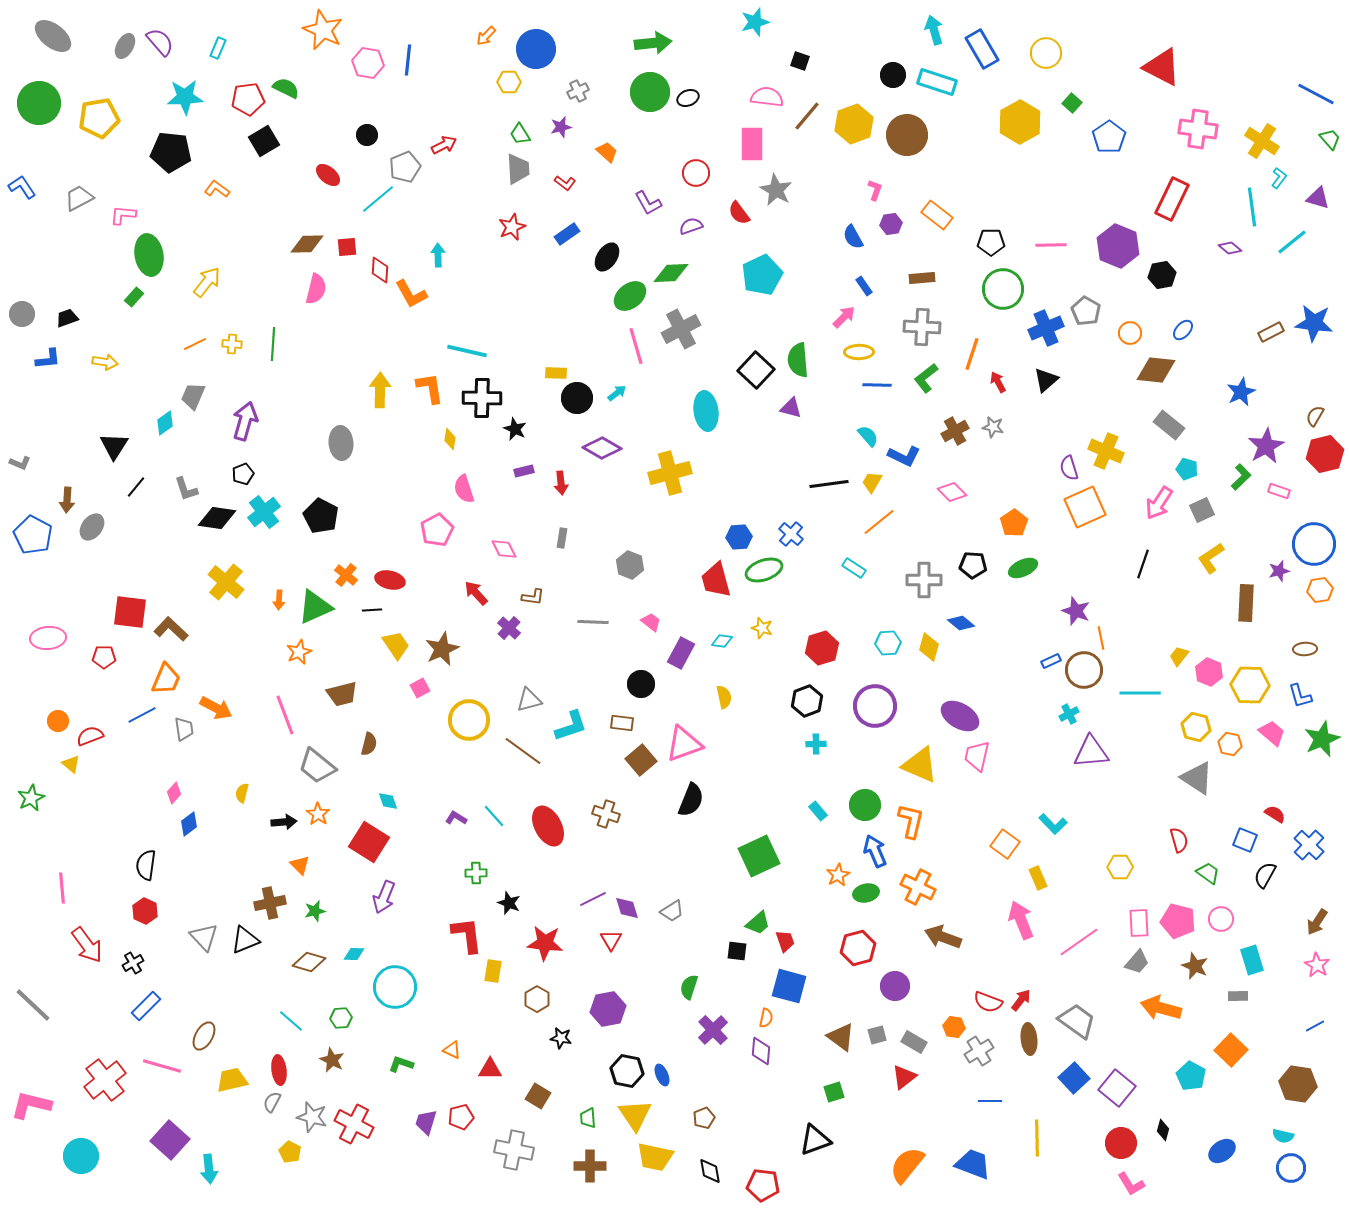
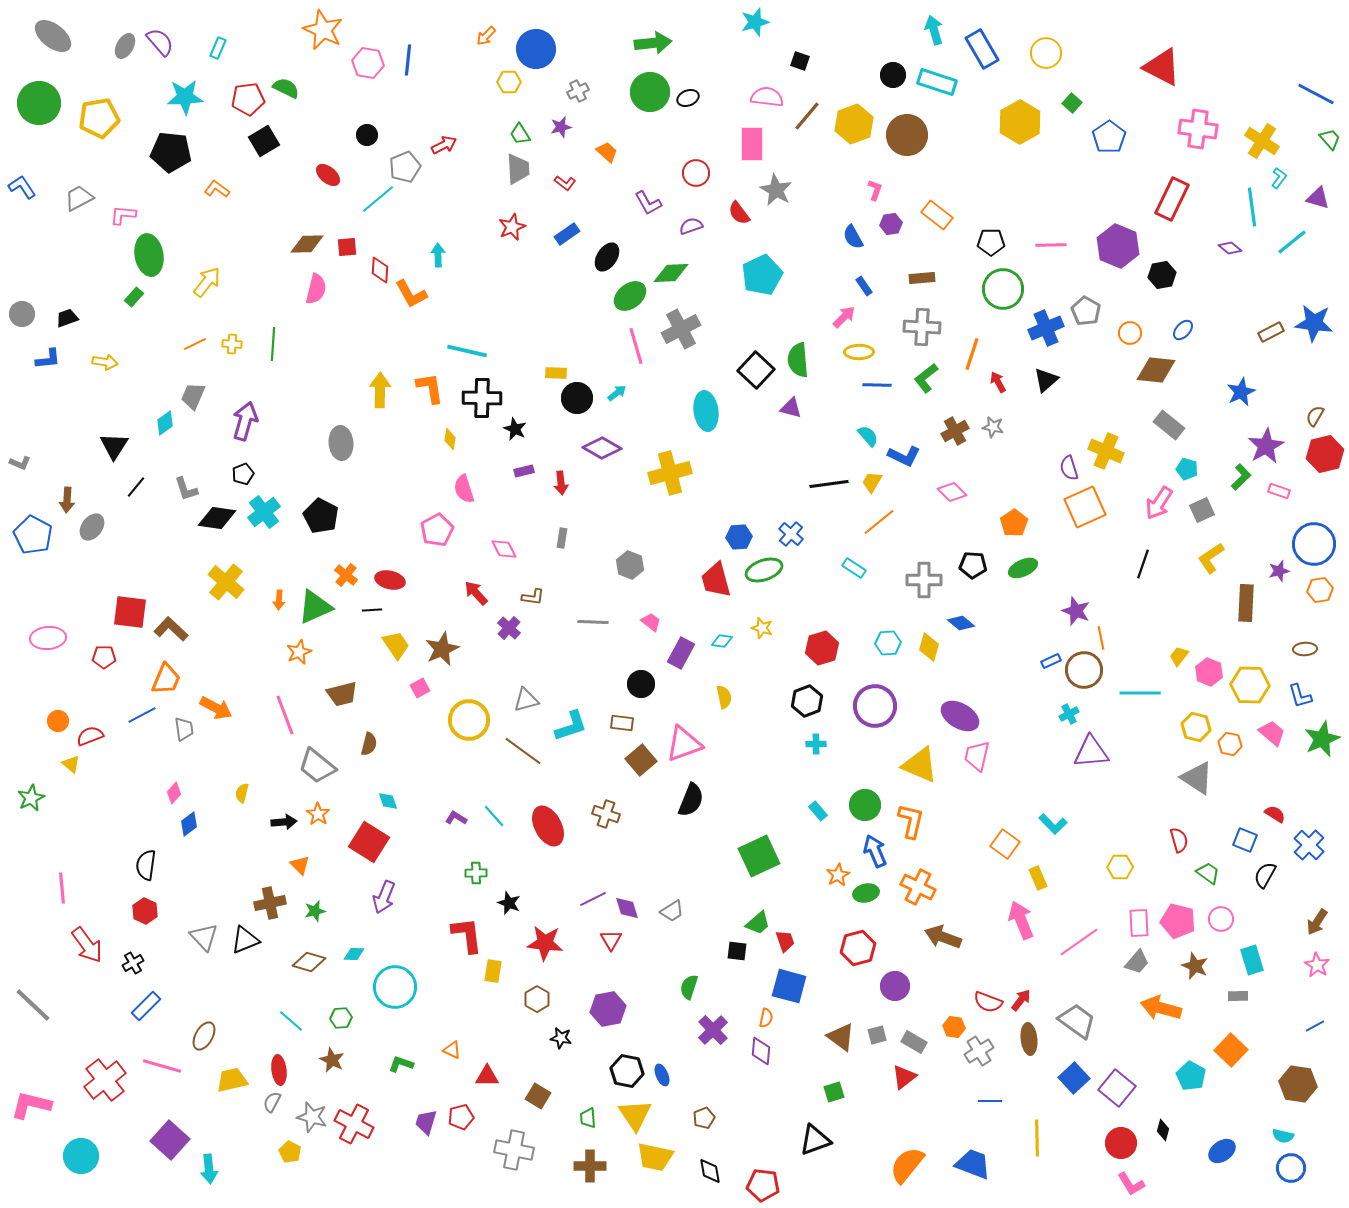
gray triangle at (529, 700): moved 3 px left
red triangle at (490, 1069): moved 3 px left, 7 px down
